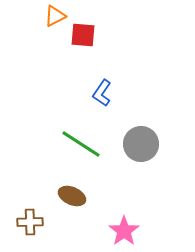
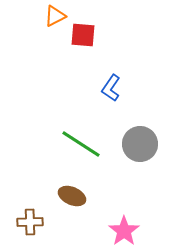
blue L-shape: moved 9 px right, 5 px up
gray circle: moved 1 px left
